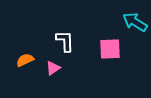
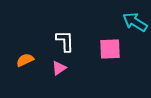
pink triangle: moved 6 px right
